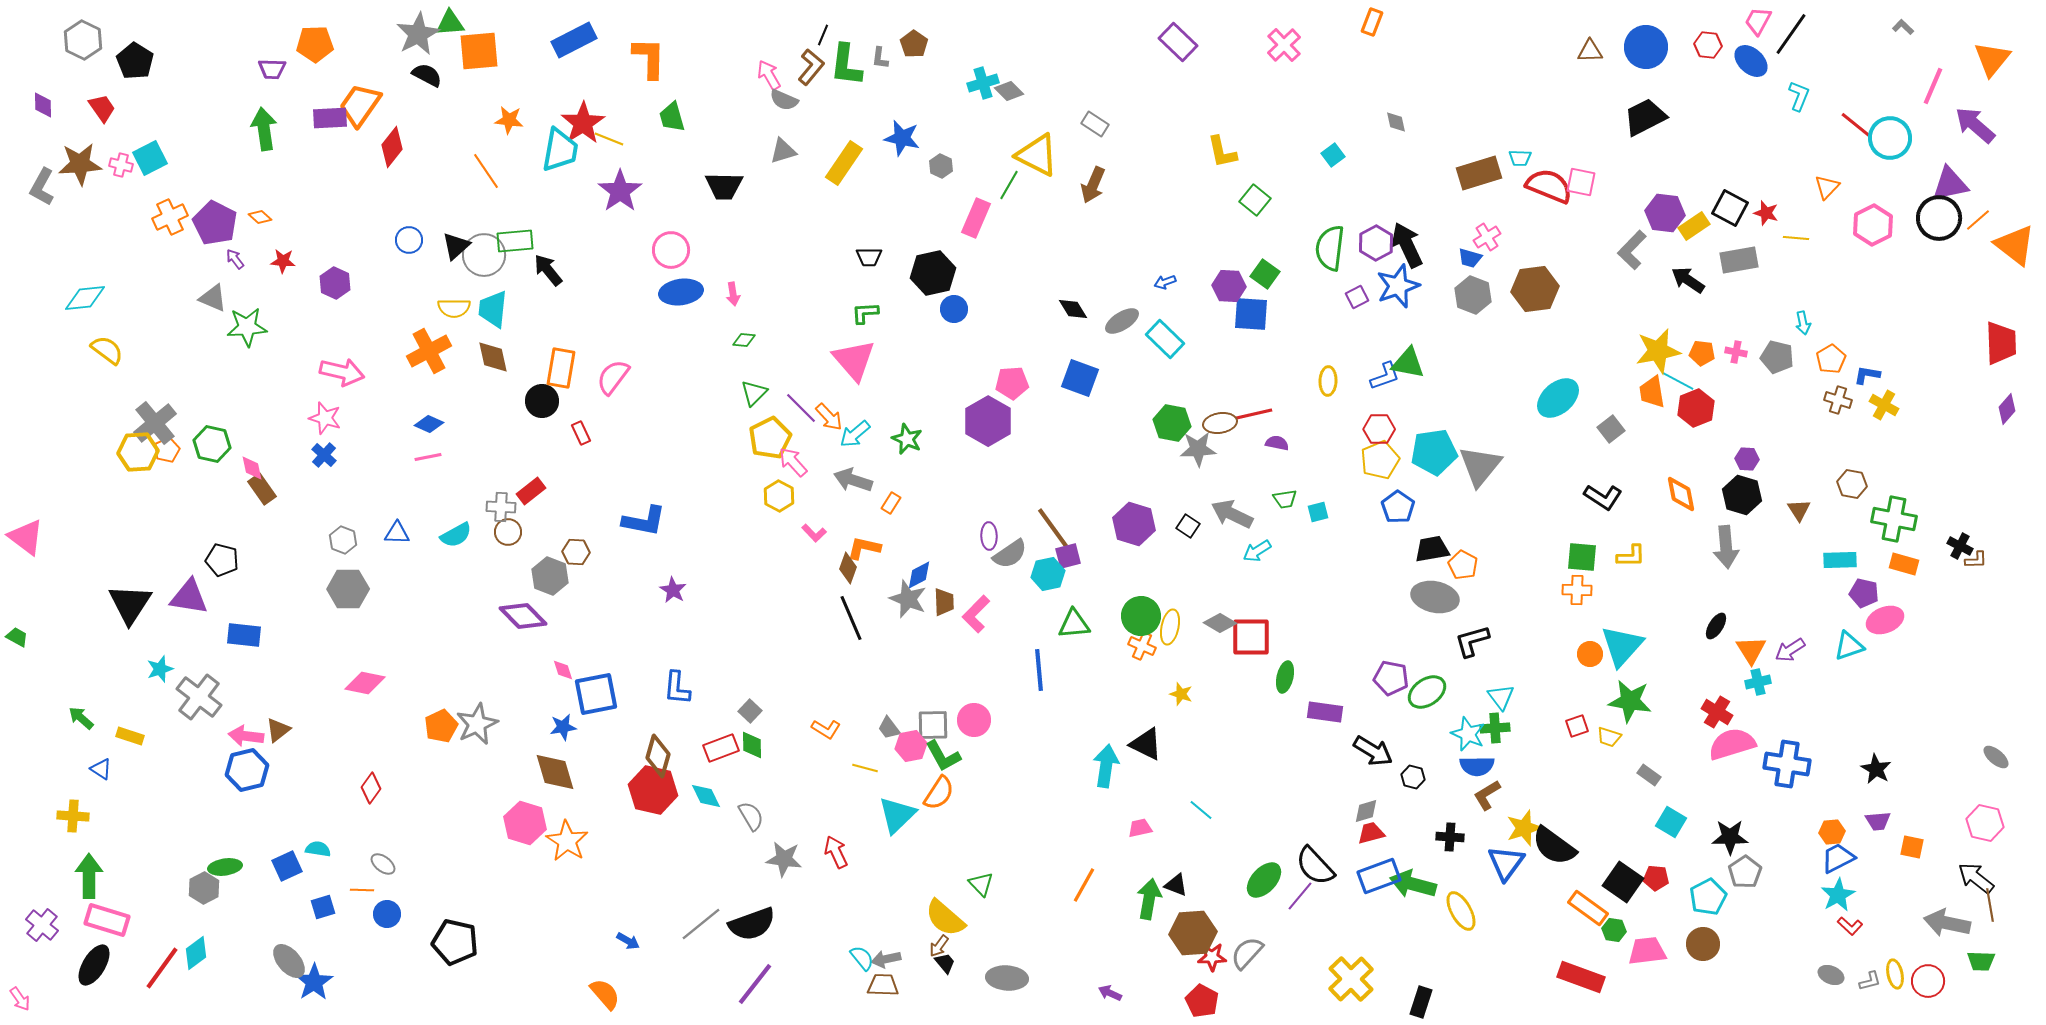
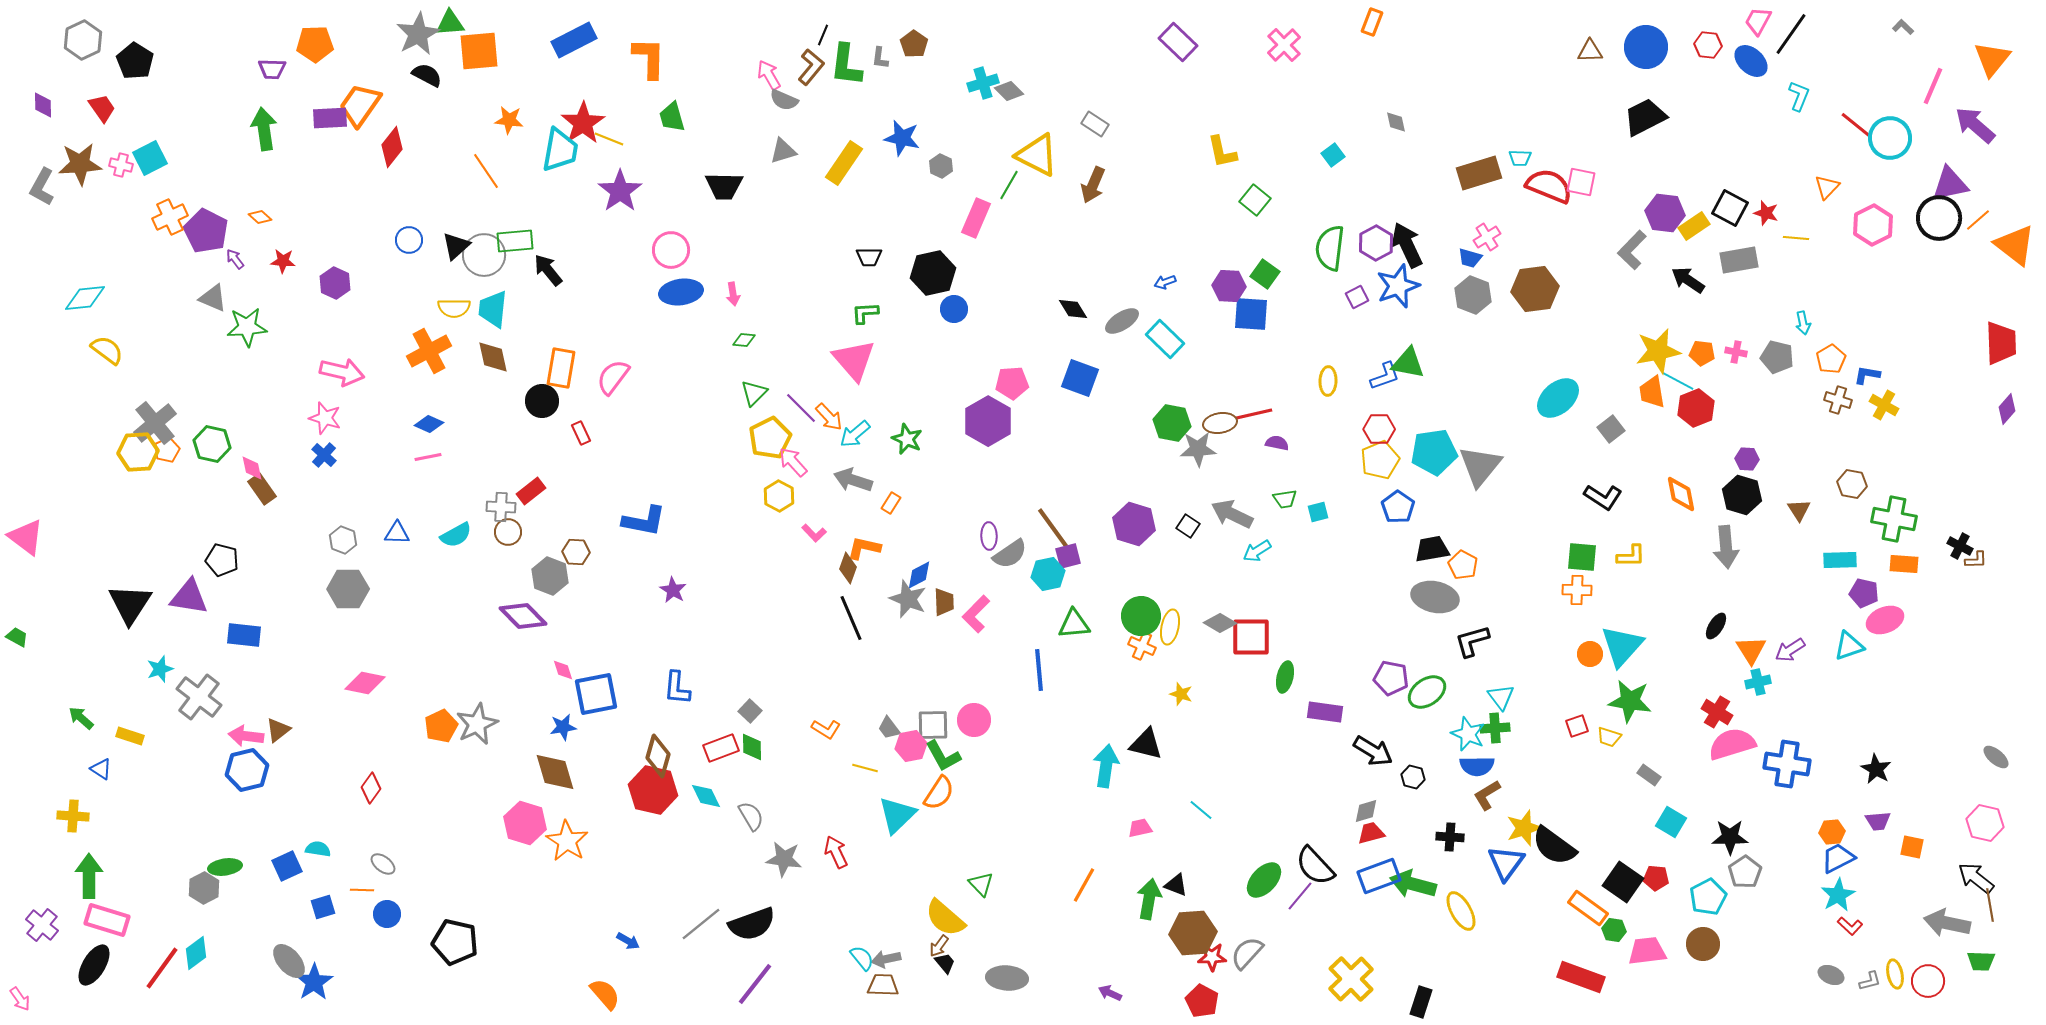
gray hexagon at (83, 40): rotated 9 degrees clockwise
purple pentagon at (215, 223): moved 9 px left, 8 px down
orange rectangle at (1904, 564): rotated 12 degrees counterclockwise
black triangle at (1146, 744): rotated 12 degrees counterclockwise
green diamond at (752, 745): moved 2 px down
